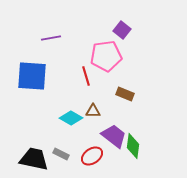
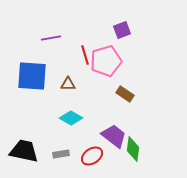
purple square: rotated 30 degrees clockwise
pink pentagon: moved 5 px down; rotated 8 degrees counterclockwise
red line: moved 1 px left, 21 px up
brown rectangle: rotated 12 degrees clockwise
brown triangle: moved 25 px left, 27 px up
green diamond: moved 3 px down
gray rectangle: rotated 35 degrees counterclockwise
black trapezoid: moved 10 px left, 8 px up
